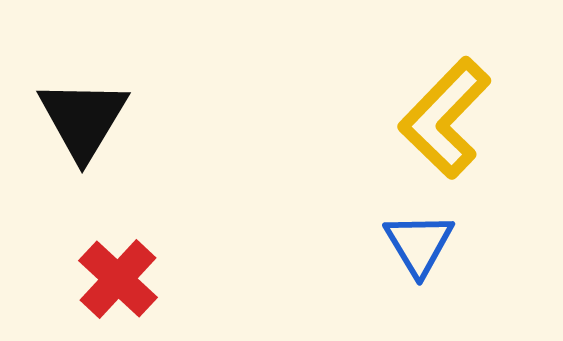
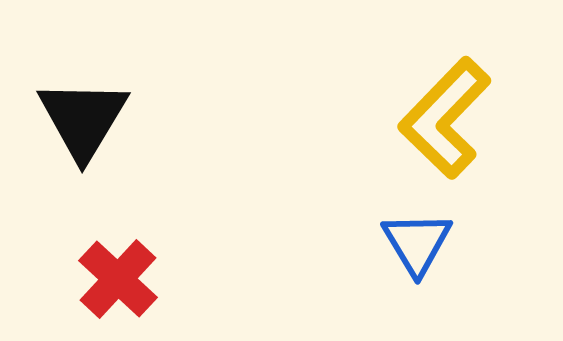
blue triangle: moved 2 px left, 1 px up
